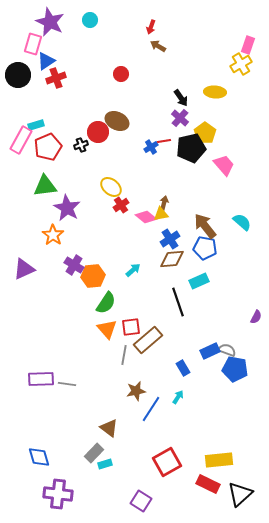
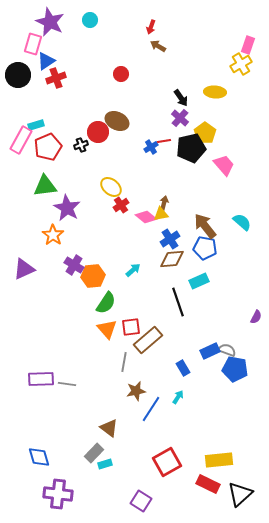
gray line at (124, 355): moved 7 px down
